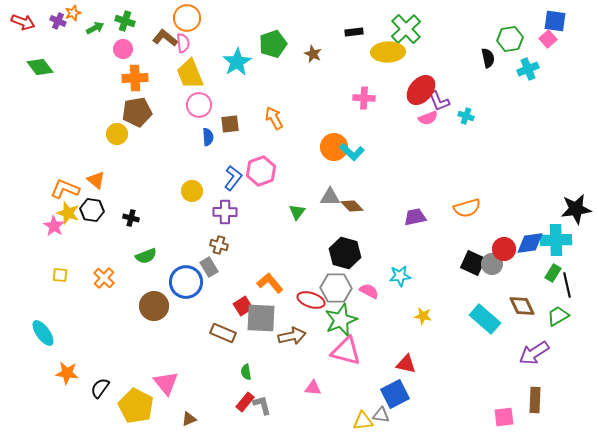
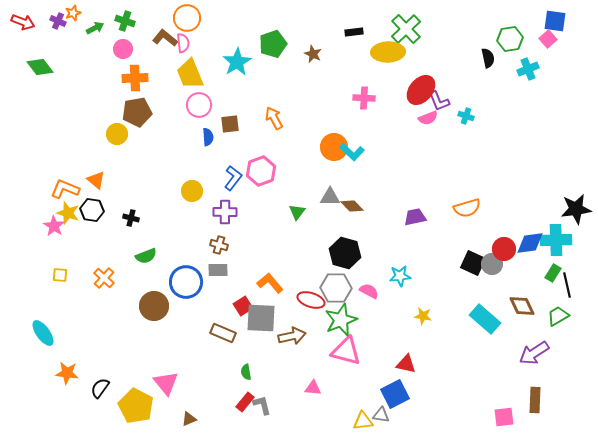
gray rectangle at (209, 267): moved 9 px right, 3 px down; rotated 60 degrees counterclockwise
